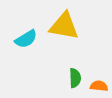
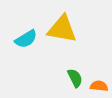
yellow triangle: moved 2 px left, 3 px down
green semicircle: rotated 24 degrees counterclockwise
